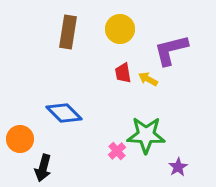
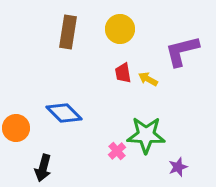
purple L-shape: moved 11 px right, 1 px down
orange circle: moved 4 px left, 11 px up
purple star: rotated 12 degrees clockwise
